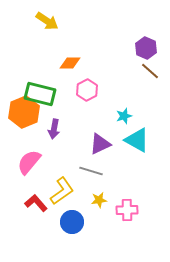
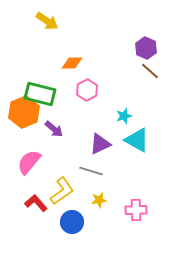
orange diamond: moved 2 px right
purple arrow: rotated 60 degrees counterclockwise
pink cross: moved 9 px right
